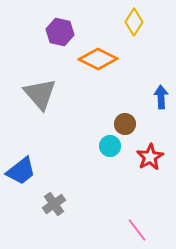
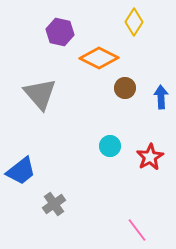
orange diamond: moved 1 px right, 1 px up
brown circle: moved 36 px up
